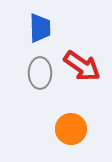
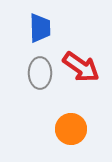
red arrow: moved 1 px left, 1 px down
